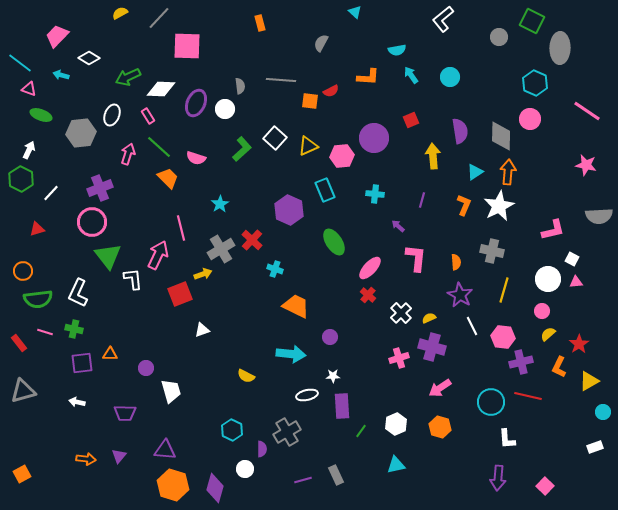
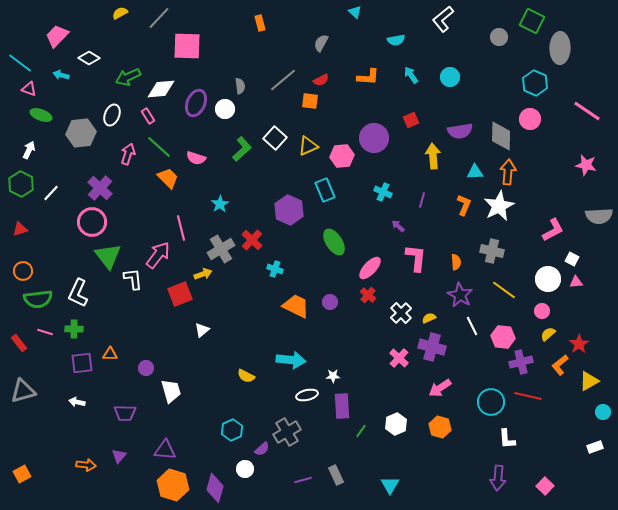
cyan semicircle at (397, 50): moved 1 px left, 10 px up
gray line at (281, 80): moved 2 px right; rotated 44 degrees counterclockwise
white diamond at (161, 89): rotated 8 degrees counterclockwise
red semicircle at (331, 91): moved 10 px left, 11 px up
purple semicircle at (460, 131): rotated 90 degrees clockwise
cyan triangle at (475, 172): rotated 30 degrees clockwise
green hexagon at (21, 179): moved 5 px down
purple cross at (100, 188): rotated 25 degrees counterclockwise
cyan cross at (375, 194): moved 8 px right, 2 px up; rotated 18 degrees clockwise
red triangle at (37, 229): moved 17 px left
pink L-shape at (553, 230): rotated 15 degrees counterclockwise
pink arrow at (158, 255): rotated 12 degrees clockwise
yellow line at (504, 290): rotated 70 degrees counterclockwise
green cross at (74, 329): rotated 12 degrees counterclockwise
white triangle at (202, 330): rotated 21 degrees counterclockwise
purple circle at (330, 337): moved 35 px up
cyan arrow at (291, 354): moved 6 px down
pink cross at (399, 358): rotated 30 degrees counterclockwise
orange L-shape at (559, 367): moved 1 px right, 2 px up; rotated 25 degrees clockwise
cyan hexagon at (232, 430): rotated 10 degrees clockwise
purple semicircle at (262, 449): rotated 49 degrees clockwise
orange arrow at (86, 459): moved 6 px down
cyan triangle at (396, 465): moved 6 px left, 20 px down; rotated 48 degrees counterclockwise
